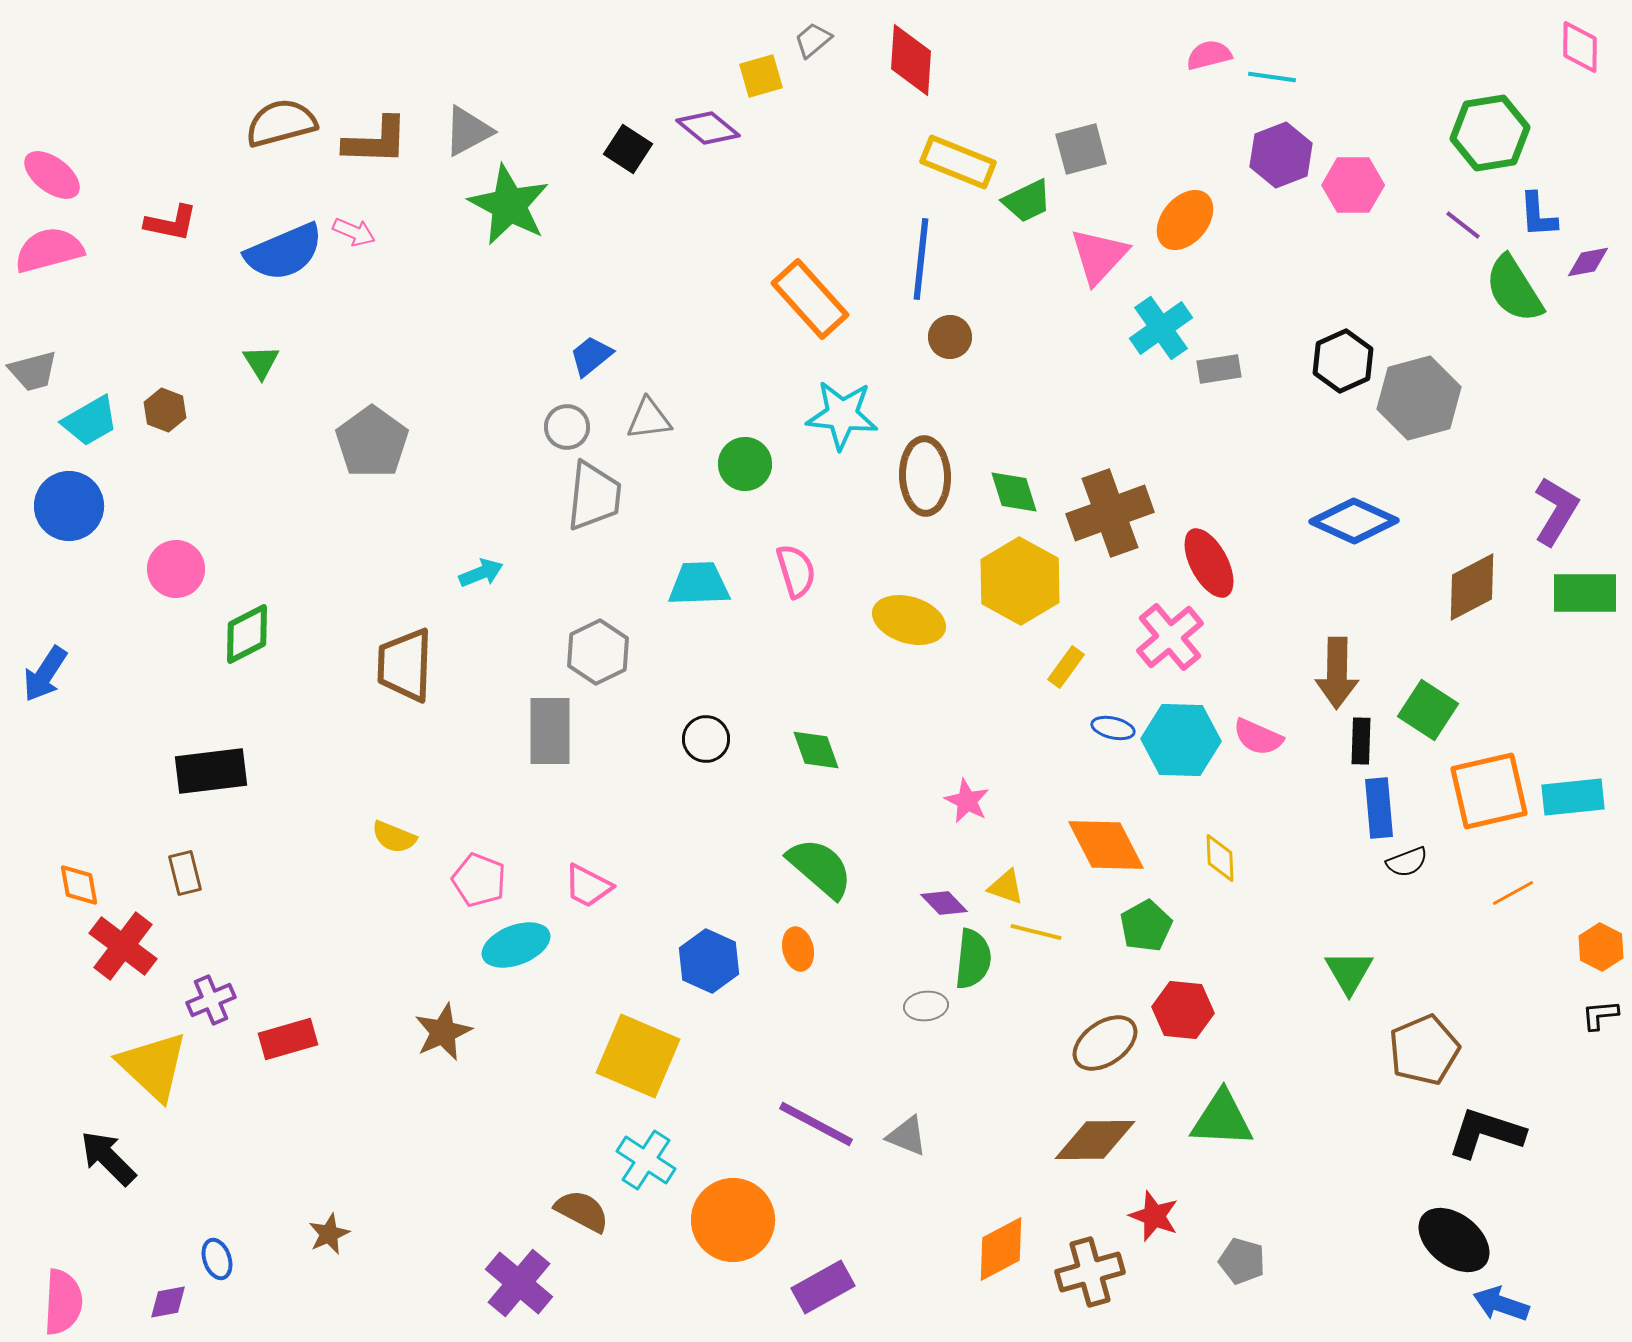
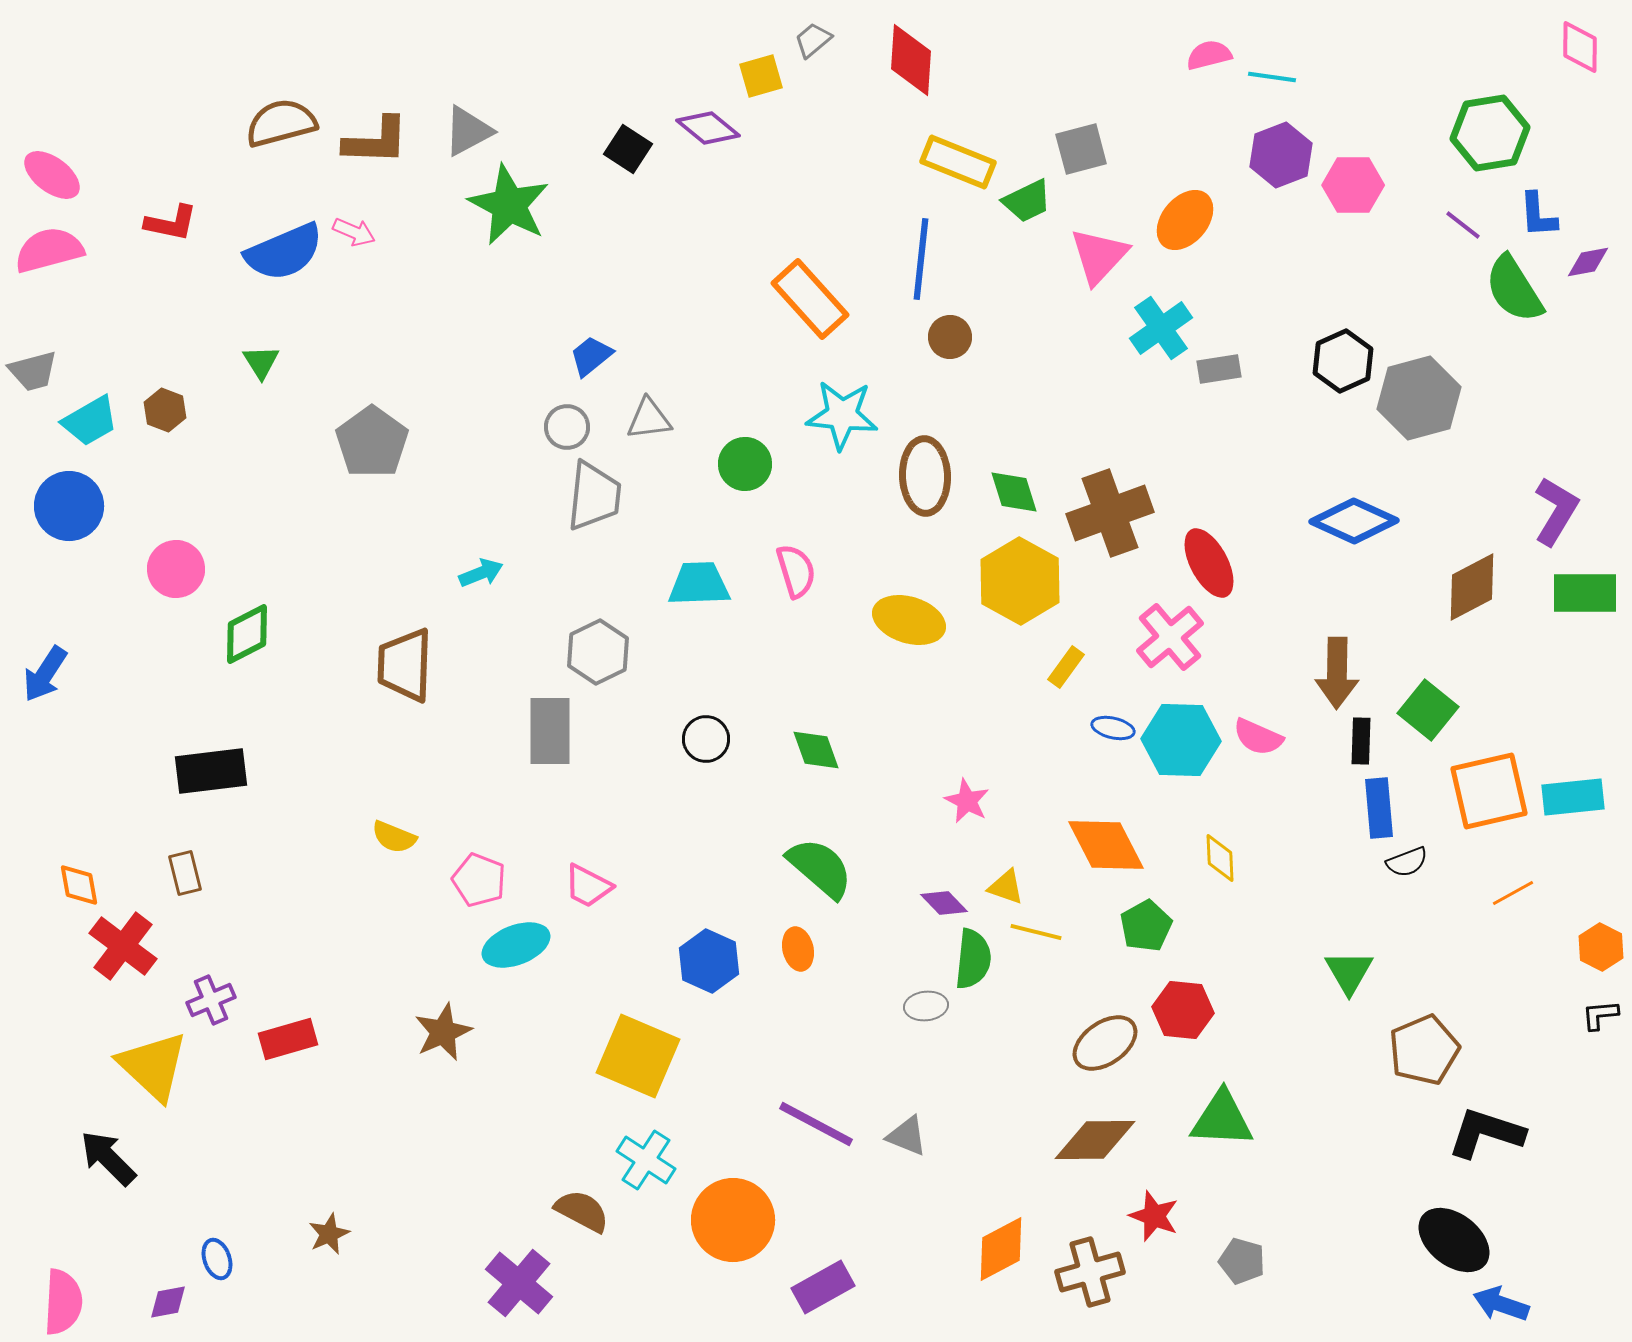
green square at (1428, 710): rotated 6 degrees clockwise
